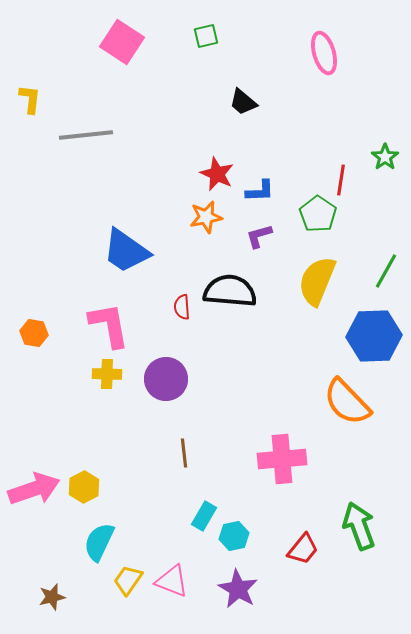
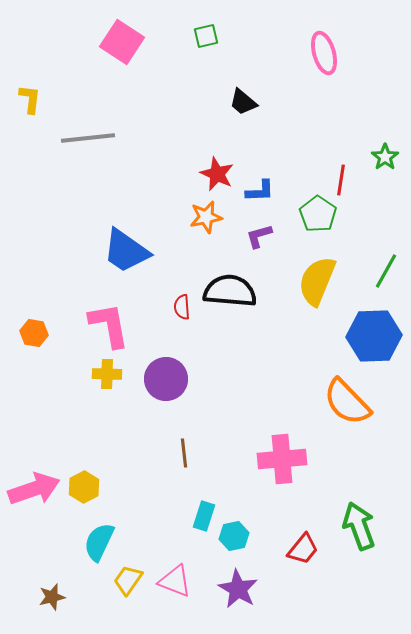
gray line: moved 2 px right, 3 px down
cyan rectangle: rotated 12 degrees counterclockwise
pink triangle: moved 3 px right
